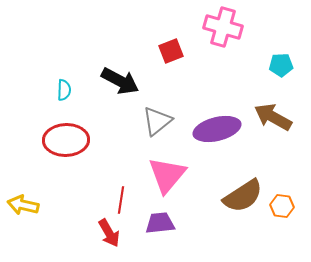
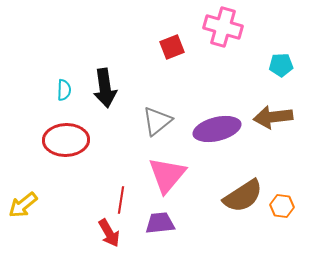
red square: moved 1 px right, 4 px up
black arrow: moved 15 px left, 7 px down; rotated 54 degrees clockwise
brown arrow: rotated 36 degrees counterclockwise
yellow arrow: rotated 52 degrees counterclockwise
